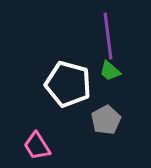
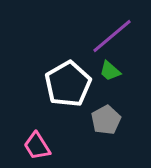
purple line: moved 4 px right; rotated 57 degrees clockwise
white pentagon: rotated 27 degrees clockwise
